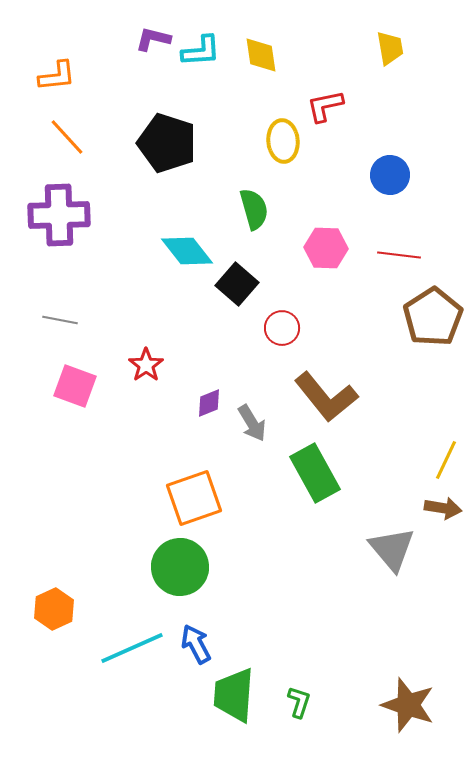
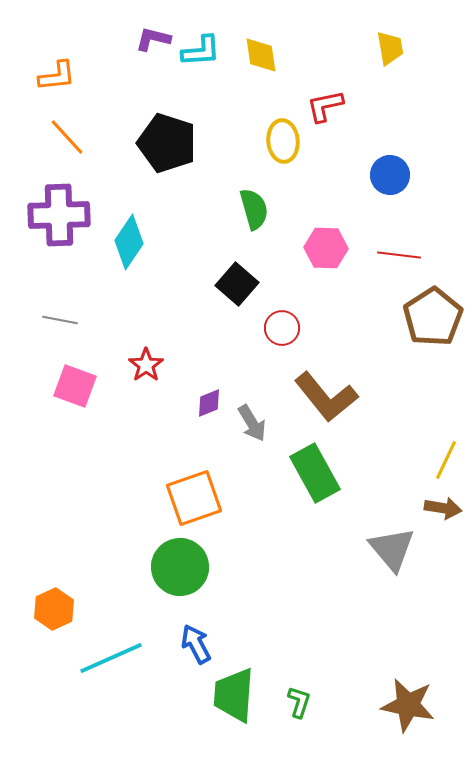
cyan diamond: moved 58 px left, 9 px up; rotated 72 degrees clockwise
cyan line: moved 21 px left, 10 px down
brown star: rotated 8 degrees counterclockwise
